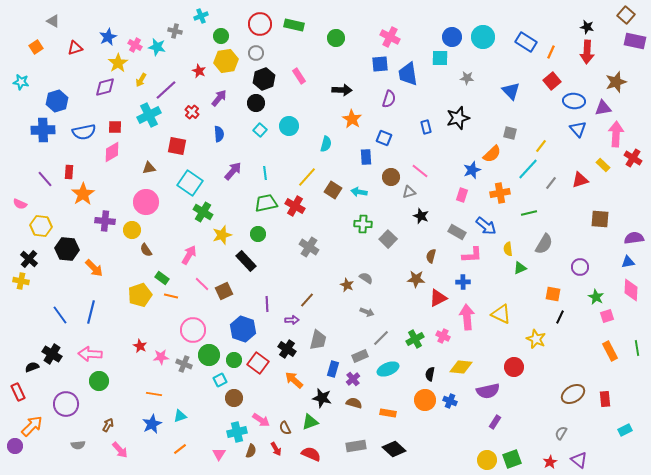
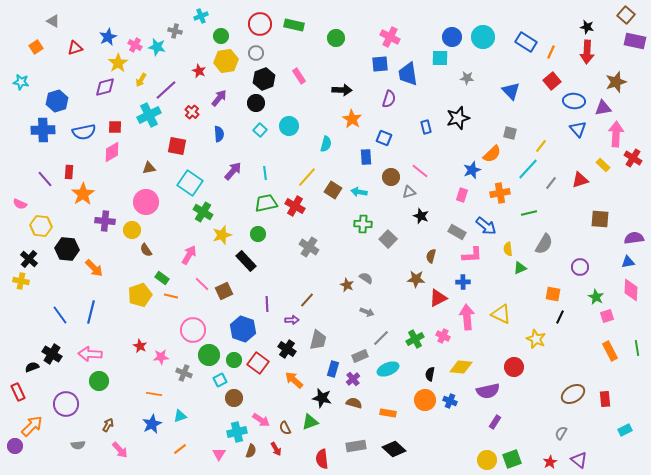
gray cross at (184, 364): moved 9 px down
red semicircle at (311, 454): moved 11 px right, 5 px down; rotated 120 degrees counterclockwise
